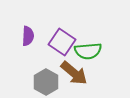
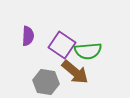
purple square: moved 3 px down
brown arrow: moved 1 px right, 1 px up
gray hexagon: rotated 20 degrees counterclockwise
